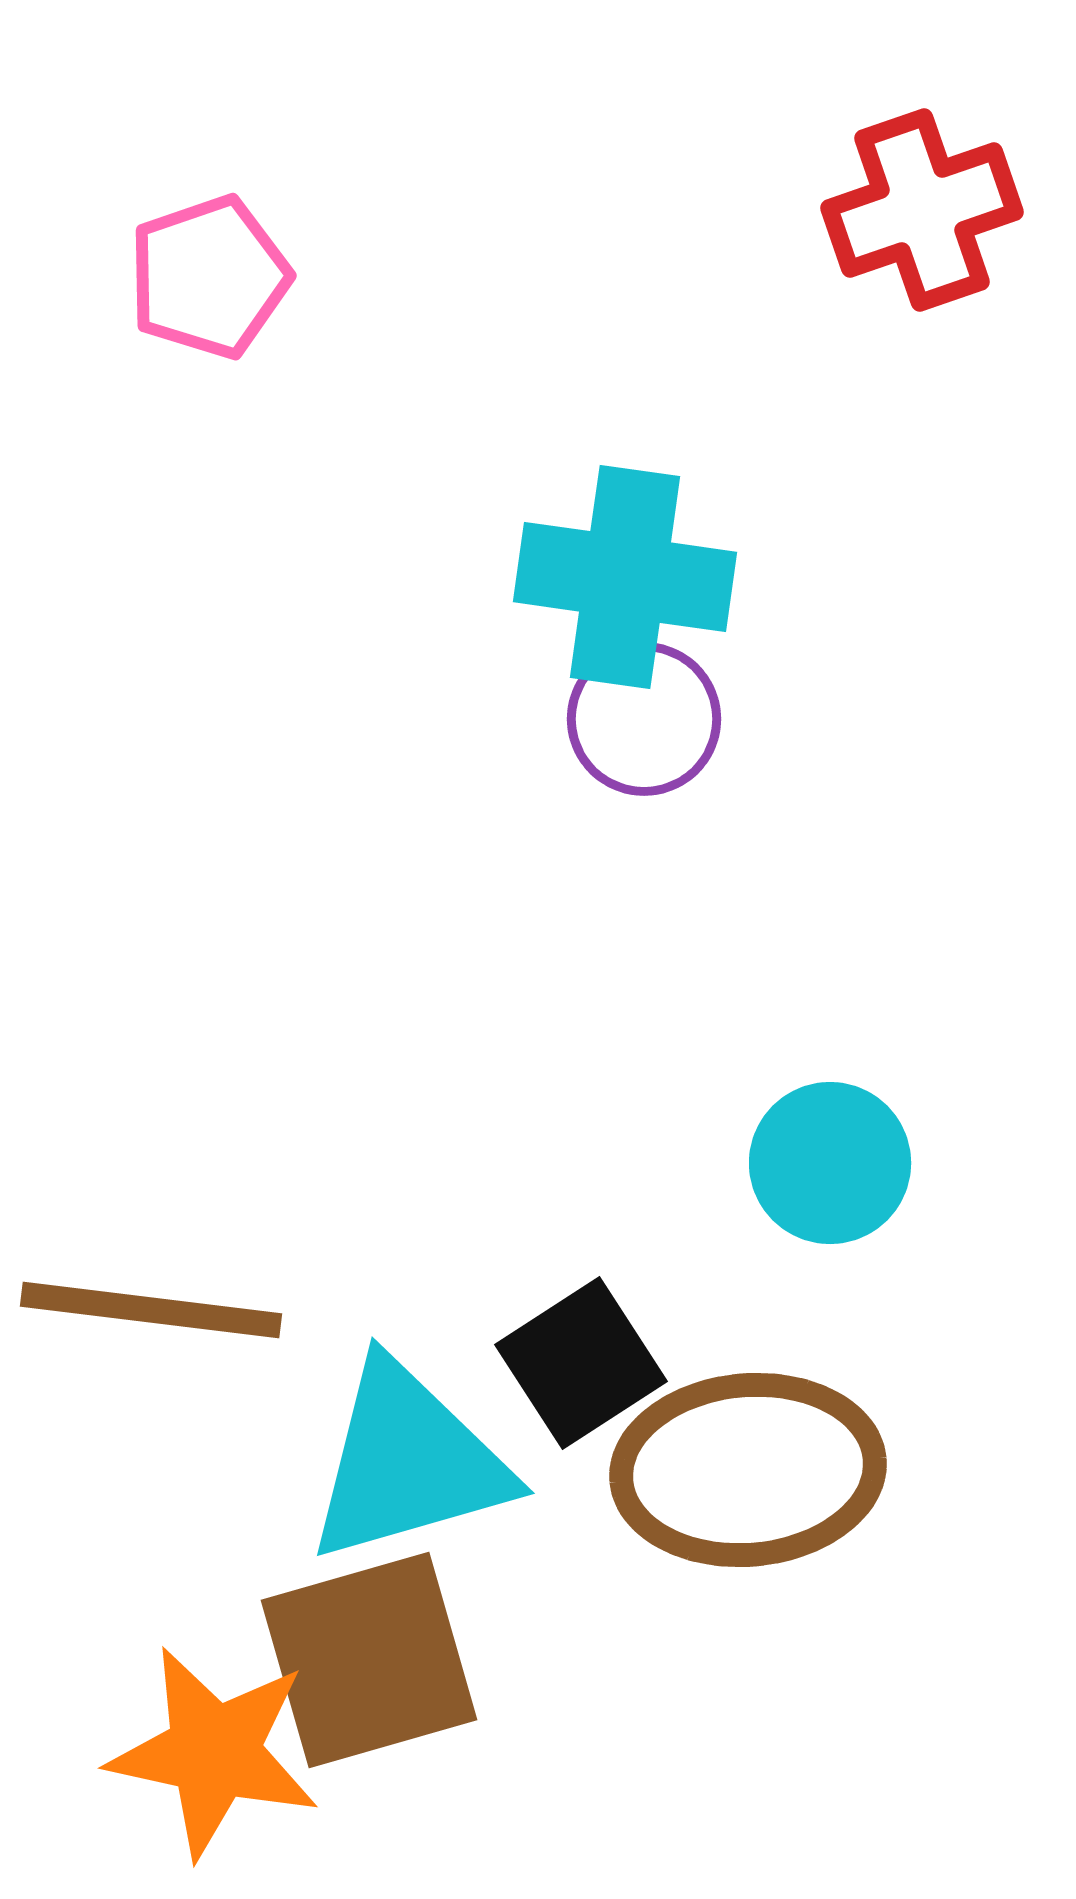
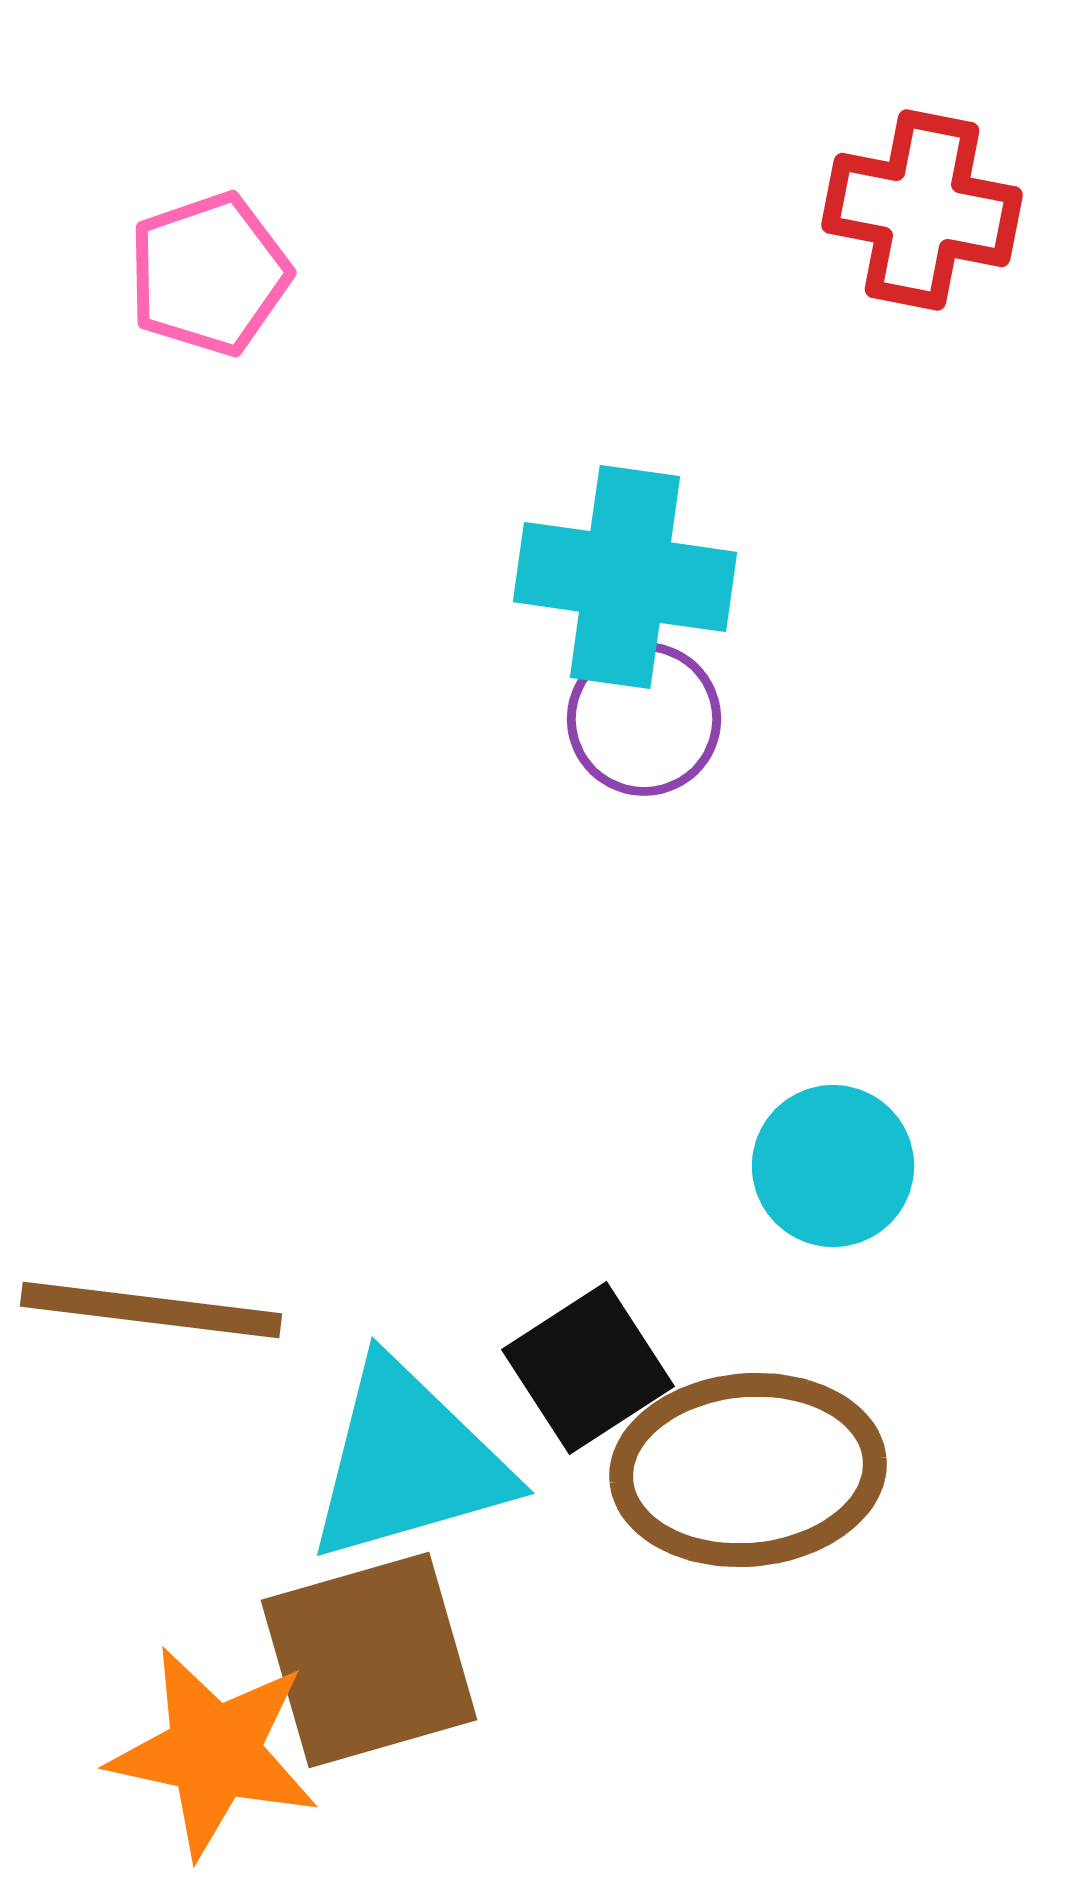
red cross: rotated 30 degrees clockwise
pink pentagon: moved 3 px up
cyan circle: moved 3 px right, 3 px down
black square: moved 7 px right, 5 px down
